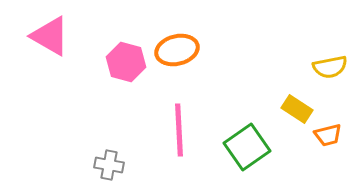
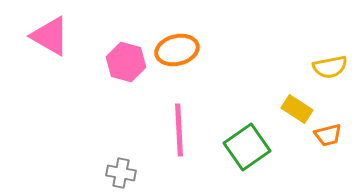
gray cross: moved 12 px right, 8 px down
